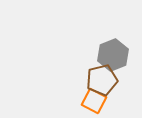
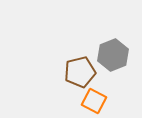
brown pentagon: moved 22 px left, 8 px up
